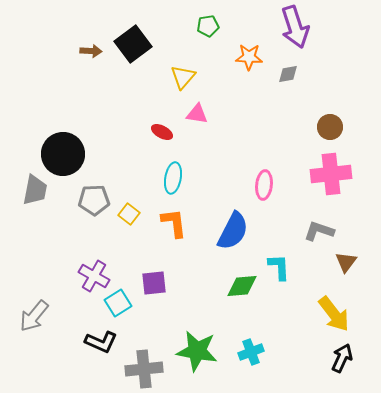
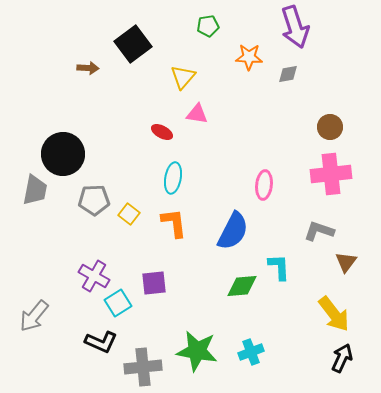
brown arrow: moved 3 px left, 17 px down
gray cross: moved 1 px left, 2 px up
